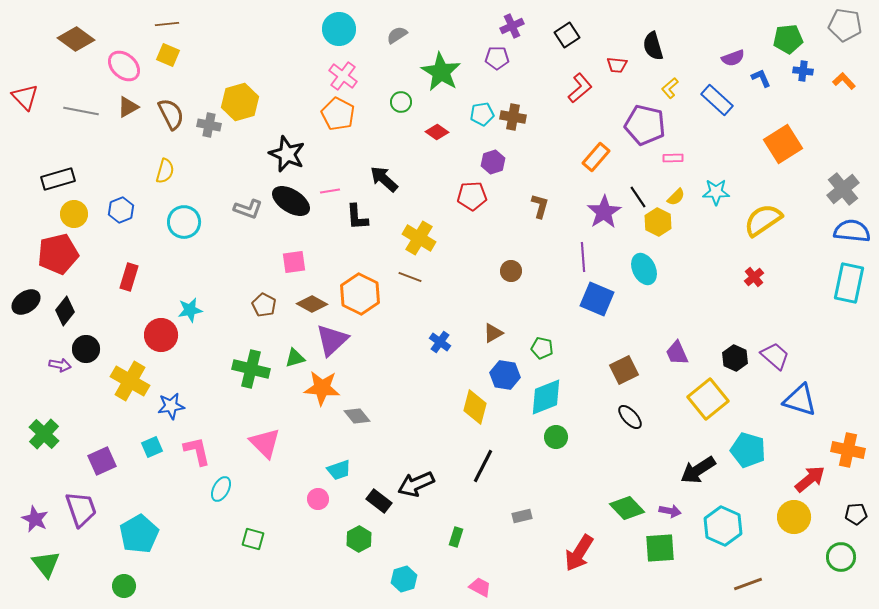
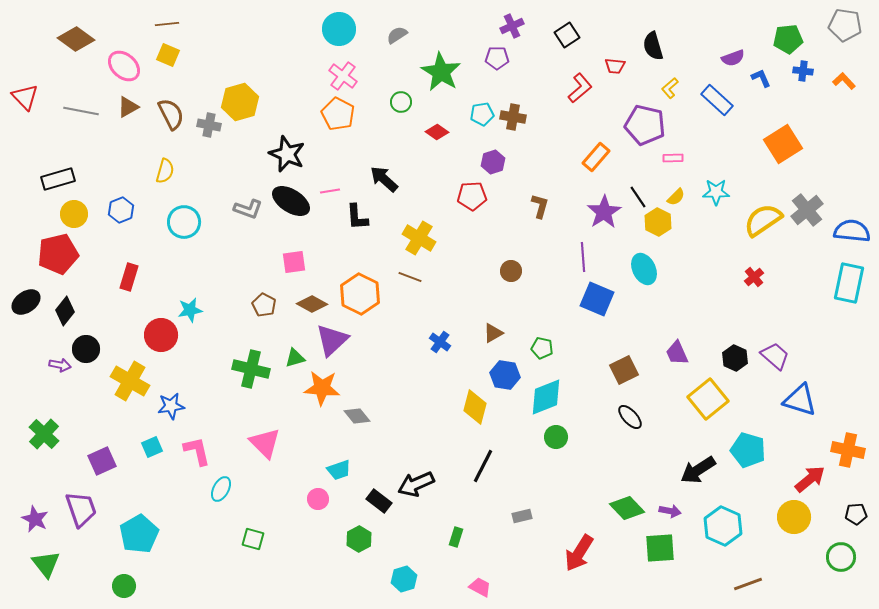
red trapezoid at (617, 65): moved 2 px left, 1 px down
gray cross at (843, 189): moved 36 px left, 21 px down
